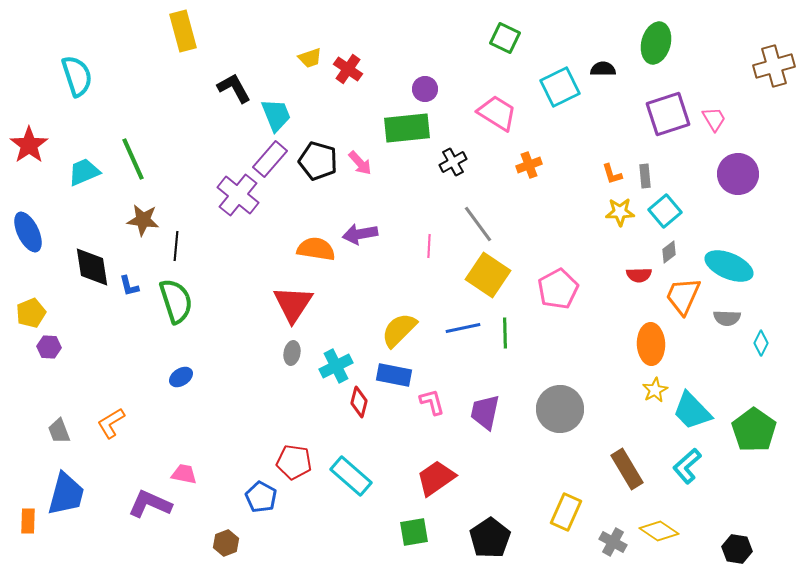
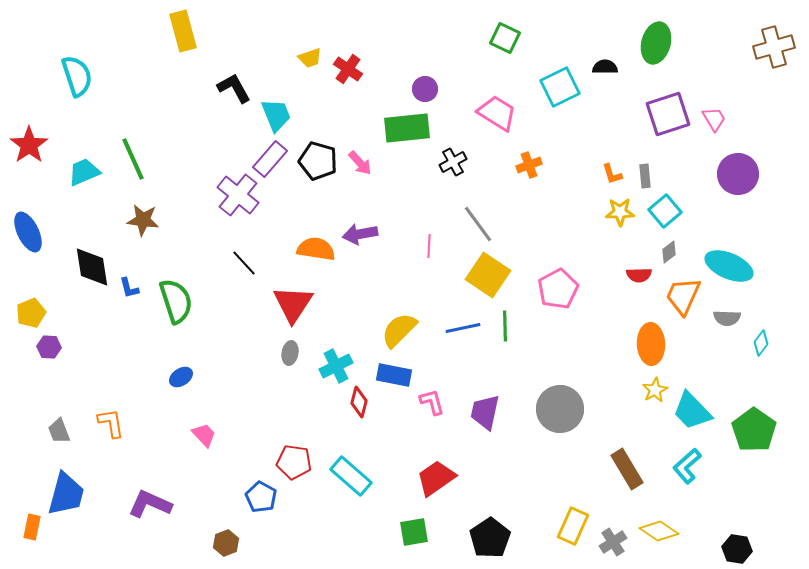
brown cross at (774, 66): moved 19 px up
black semicircle at (603, 69): moved 2 px right, 2 px up
black line at (176, 246): moved 68 px right, 17 px down; rotated 48 degrees counterclockwise
blue L-shape at (129, 286): moved 2 px down
green line at (505, 333): moved 7 px up
cyan diamond at (761, 343): rotated 10 degrees clockwise
gray ellipse at (292, 353): moved 2 px left
orange L-shape at (111, 423): rotated 112 degrees clockwise
pink trapezoid at (184, 474): moved 20 px right, 39 px up; rotated 36 degrees clockwise
yellow rectangle at (566, 512): moved 7 px right, 14 px down
orange rectangle at (28, 521): moved 4 px right, 6 px down; rotated 10 degrees clockwise
gray cross at (613, 542): rotated 28 degrees clockwise
